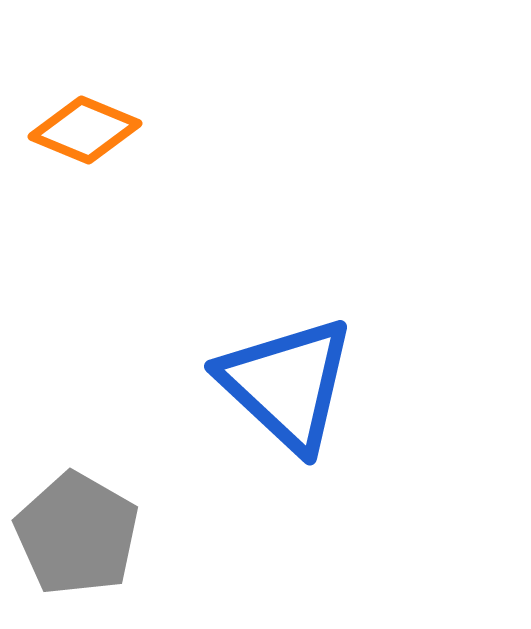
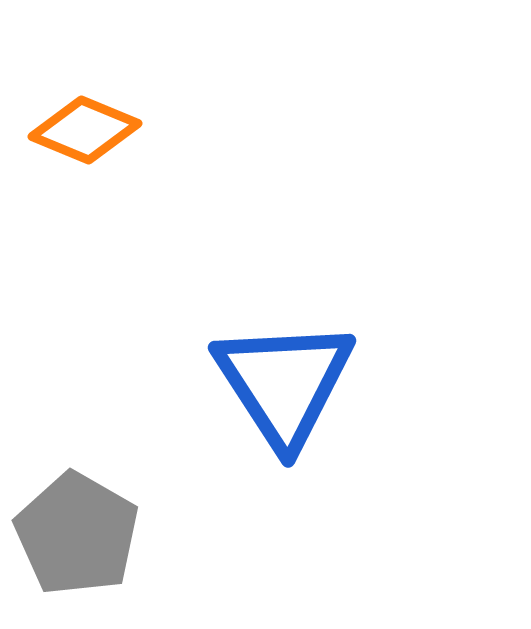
blue triangle: moved 3 px left, 1 px up; rotated 14 degrees clockwise
